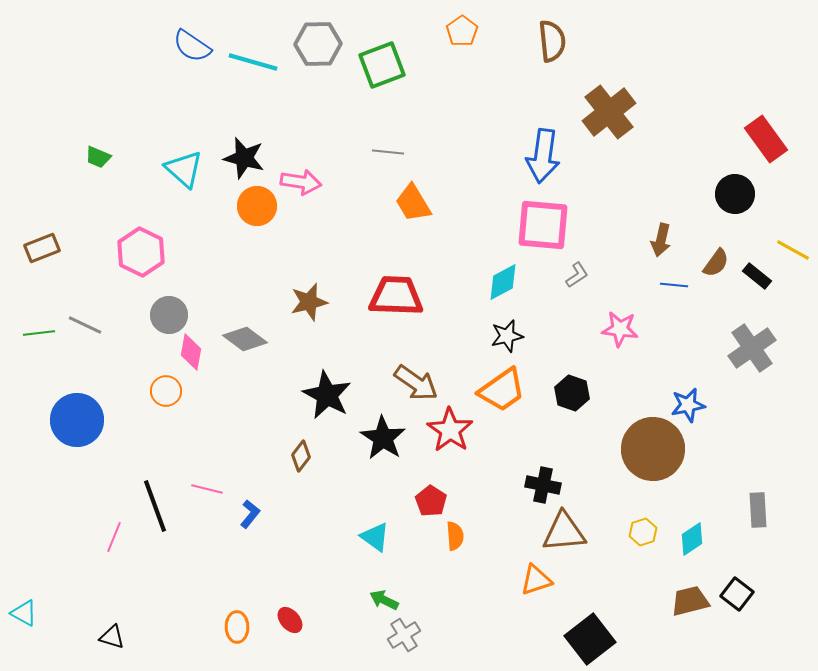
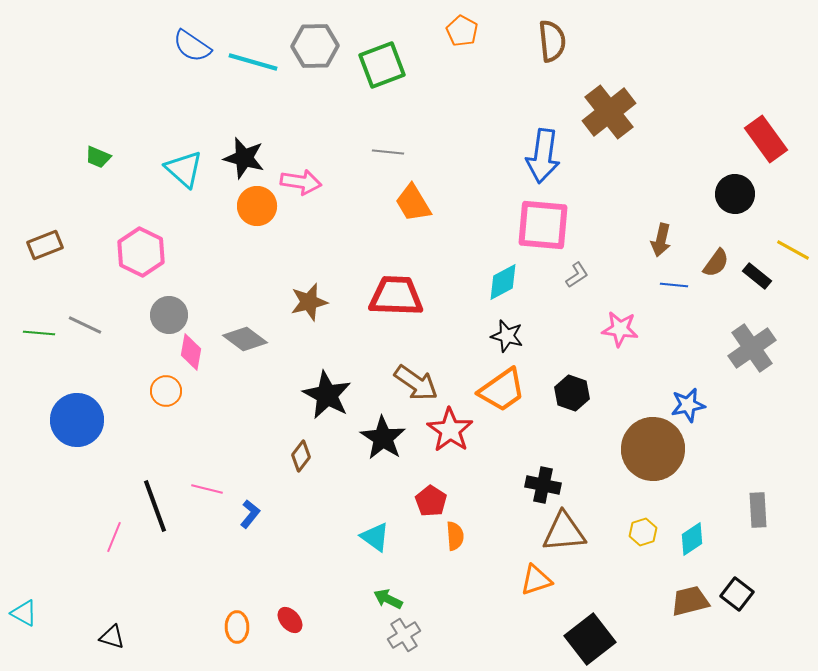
orange pentagon at (462, 31): rotated 8 degrees counterclockwise
gray hexagon at (318, 44): moved 3 px left, 2 px down
brown rectangle at (42, 248): moved 3 px right, 3 px up
green line at (39, 333): rotated 12 degrees clockwise
black star at (507, 336): rotated 28 degrees clockwise
green arrow at (384, 600): moved 4 px right, 1 px up
